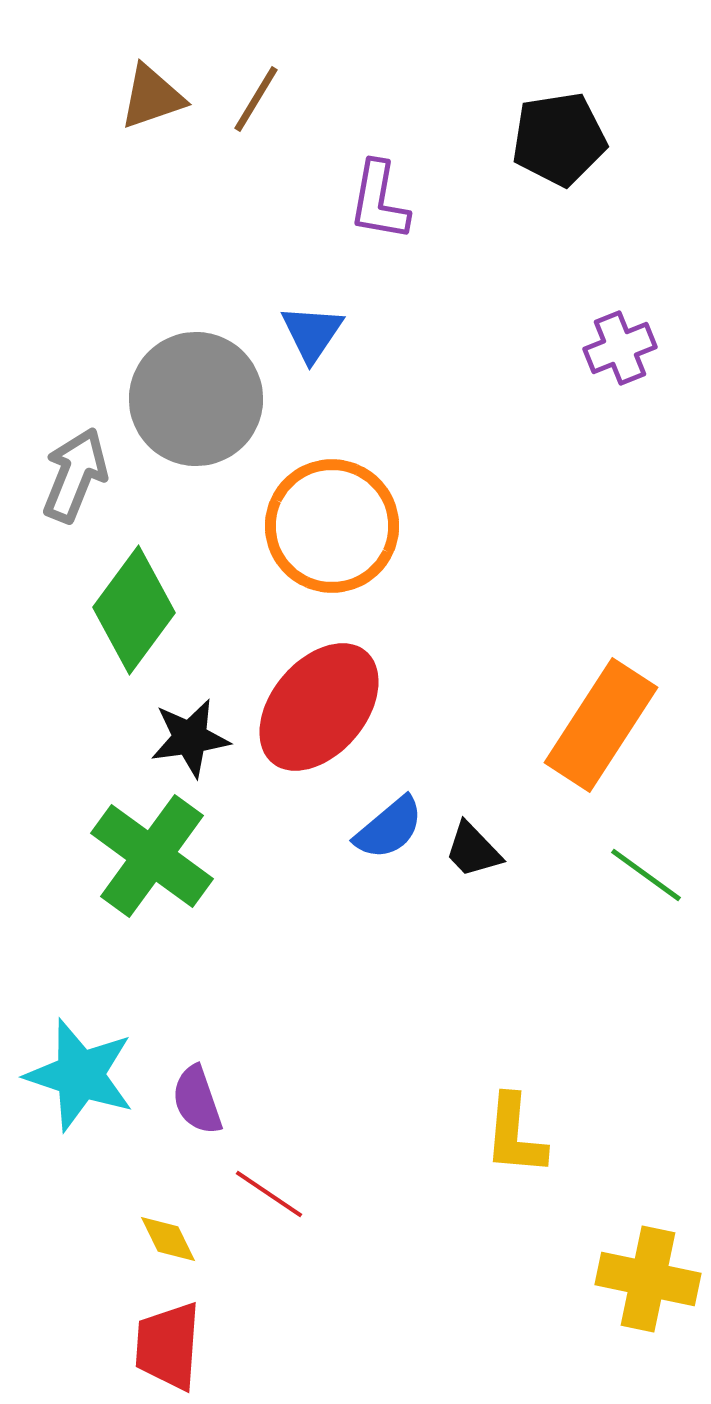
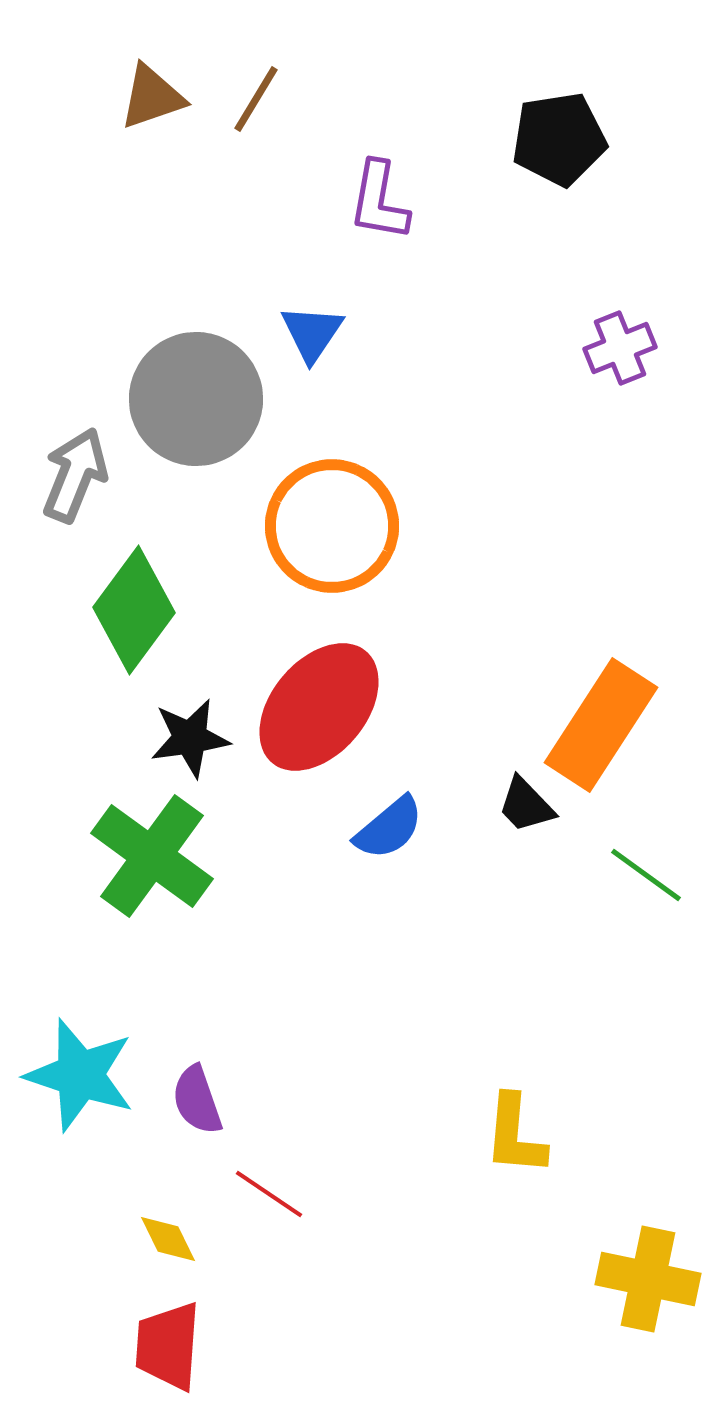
black trapezoid: moved 53 px right, 45 px up
